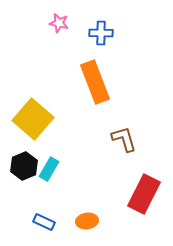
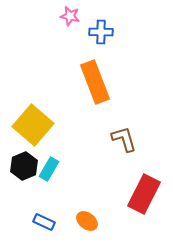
pink star: moved 11 px right, 7 px up
blue cross: moved 1 px up
yellow square: moved 6 px down
orange ellipse: rotated 45 degrees clockwise
